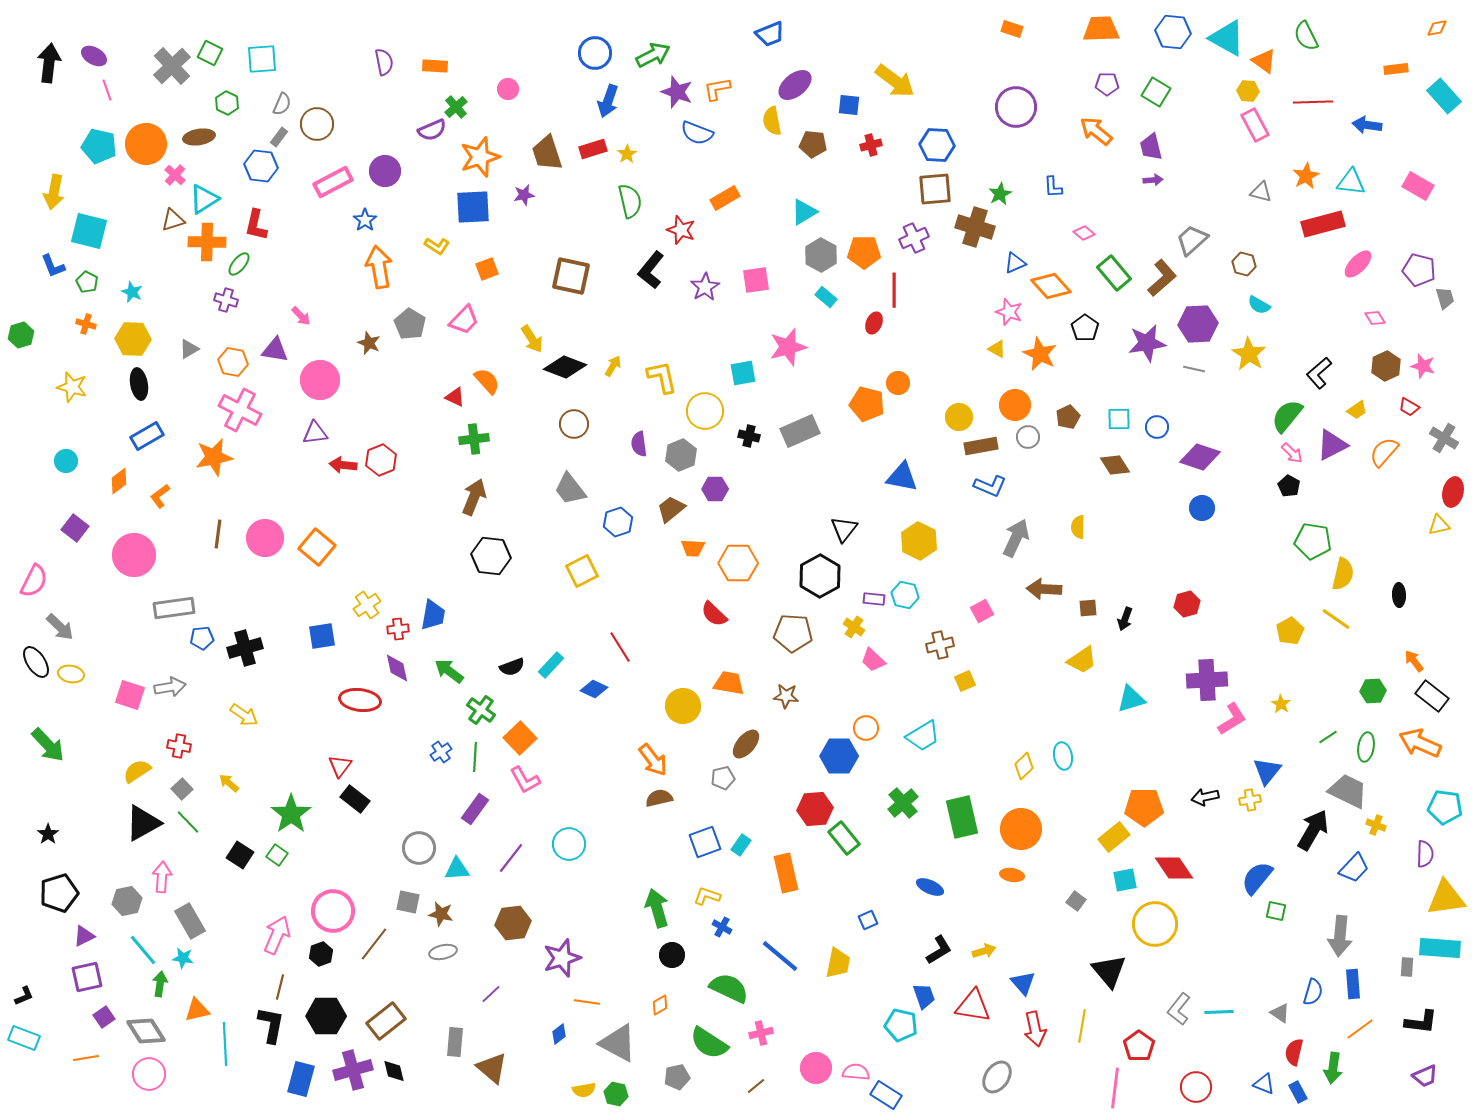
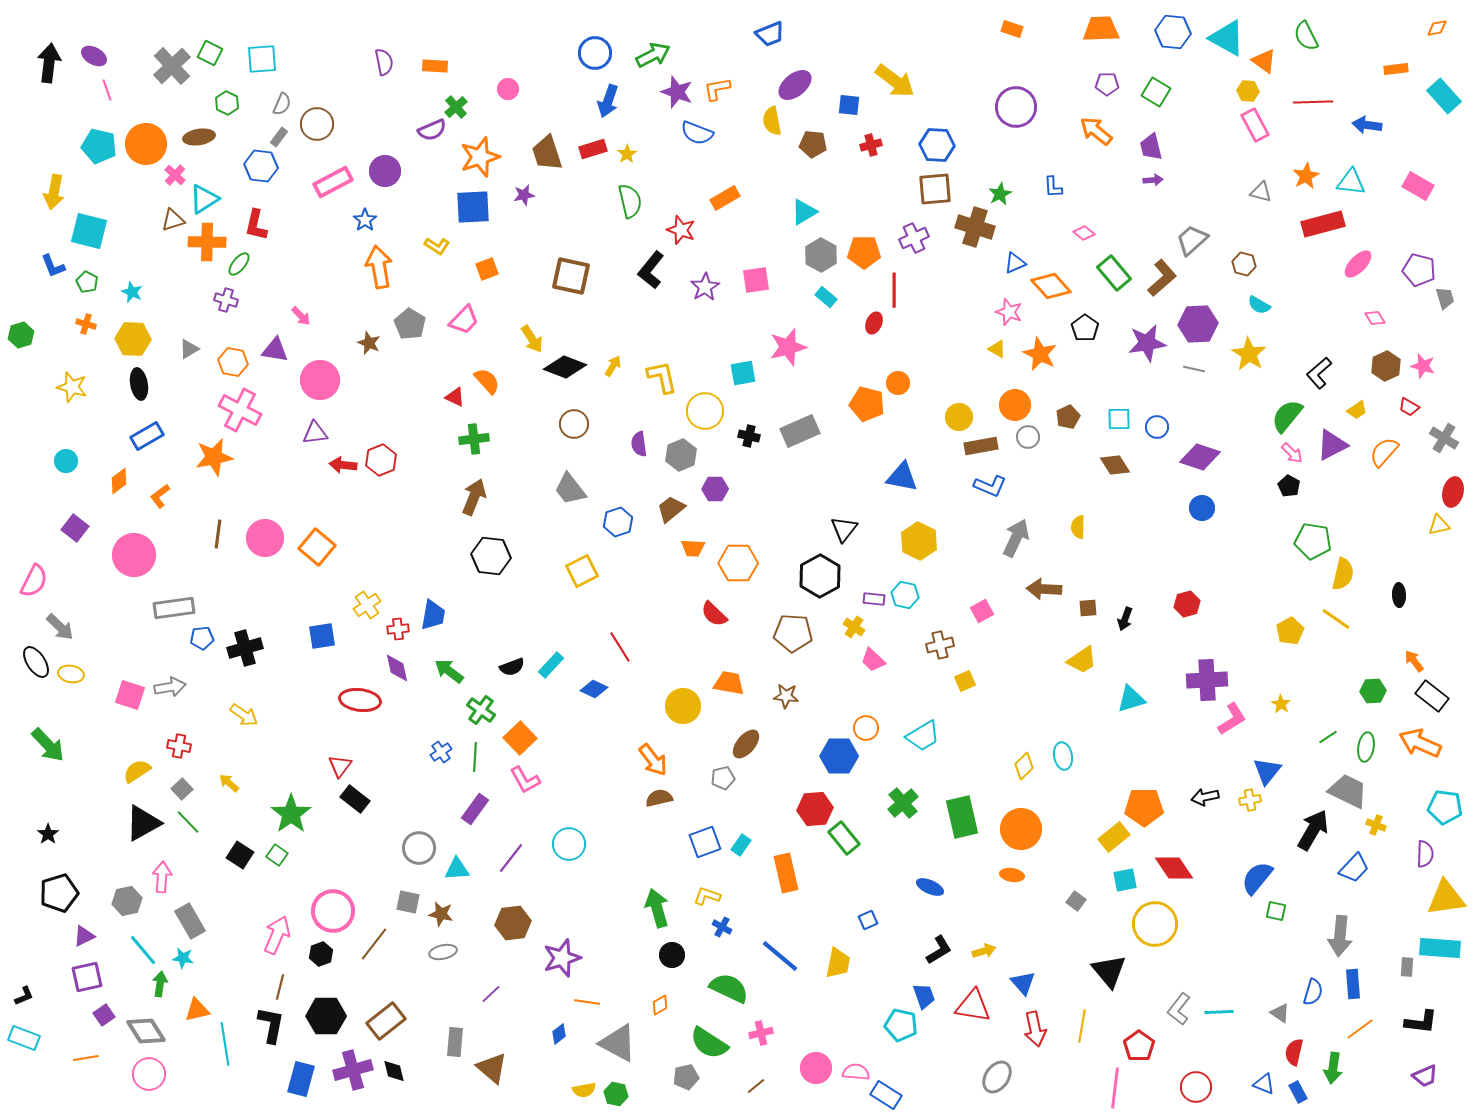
purple square at (104, 1017): moved 2 px up
cyan line at (225, 1044): rotated 6 degrees counterclockwise
gray pentagon at (677, 1077): moved 9 px right
